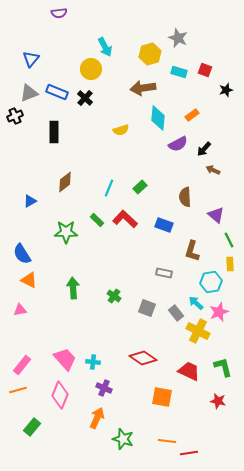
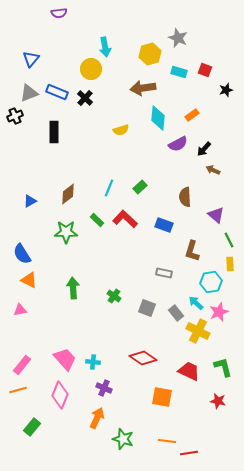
cyan arrow at (105, 47): rotated 18 degrees clockwise
brown diamond at (65, 182): moved 3 px right, 12 px down
